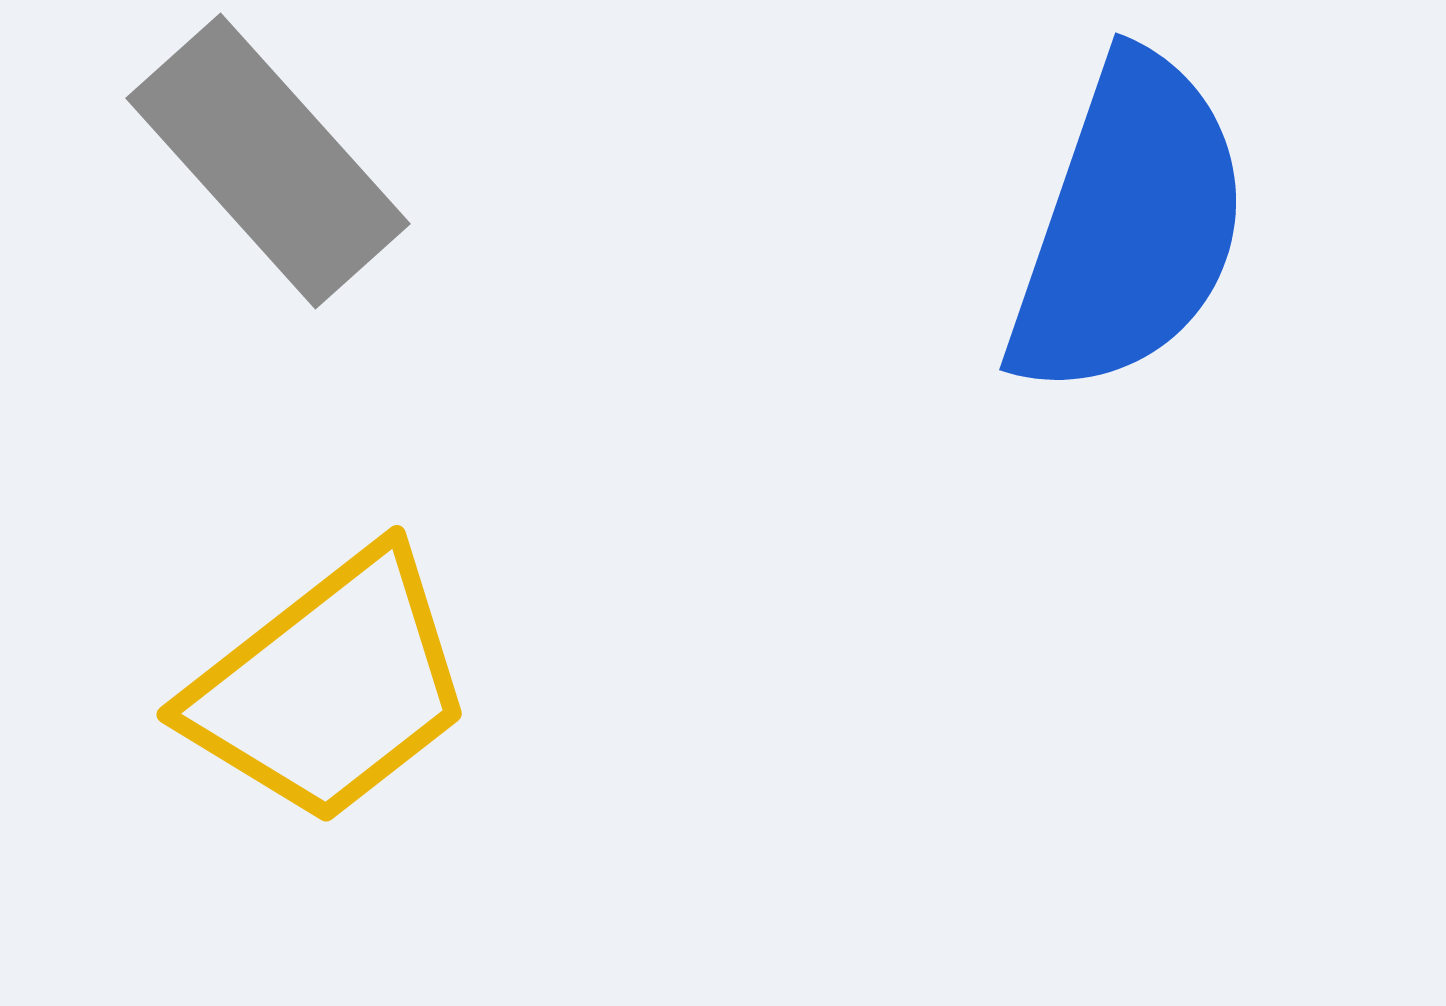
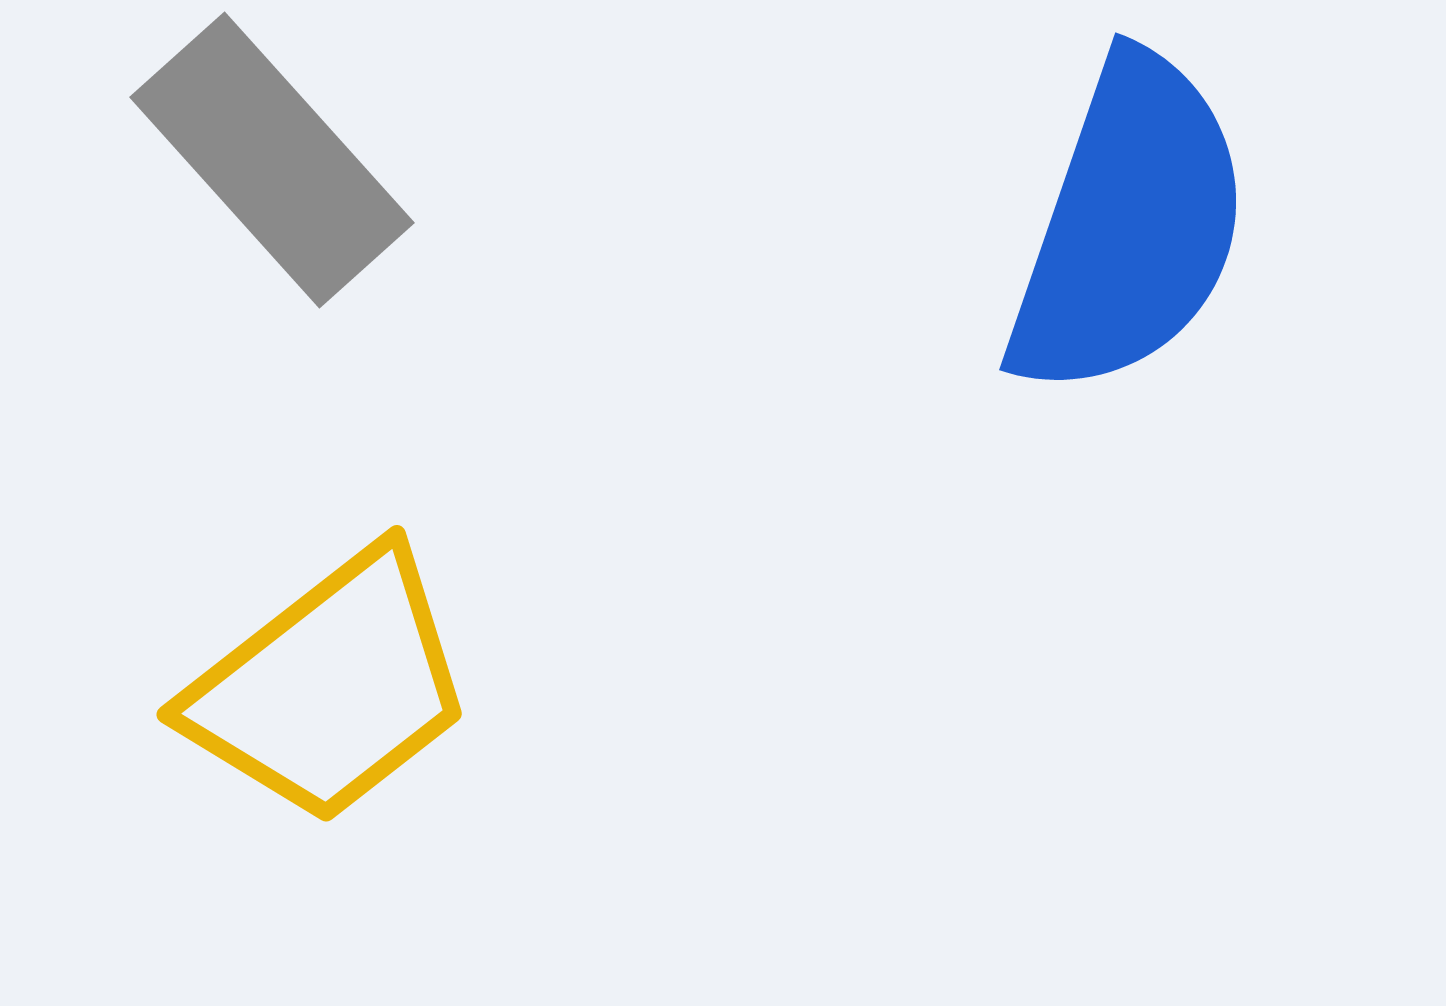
gray rectangle: moved 4 px right, 1 px up
